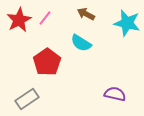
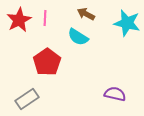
pink line: rotated 35 degrees counterclockwise
cyan semicircle: moved 3 px left, 6 px up
